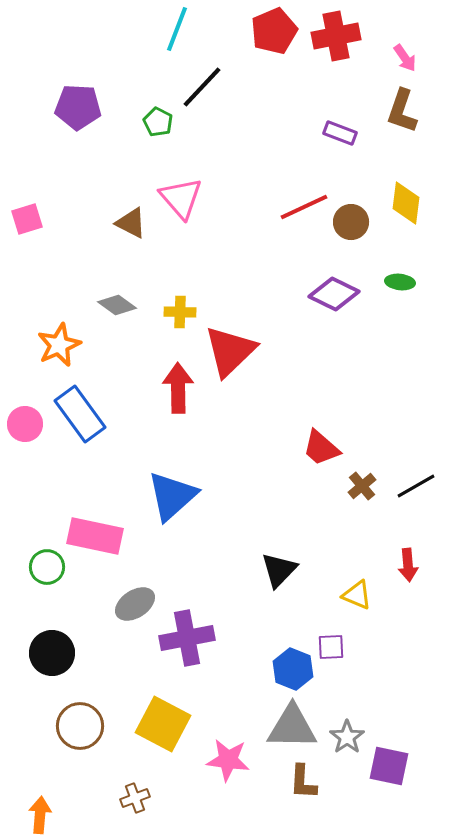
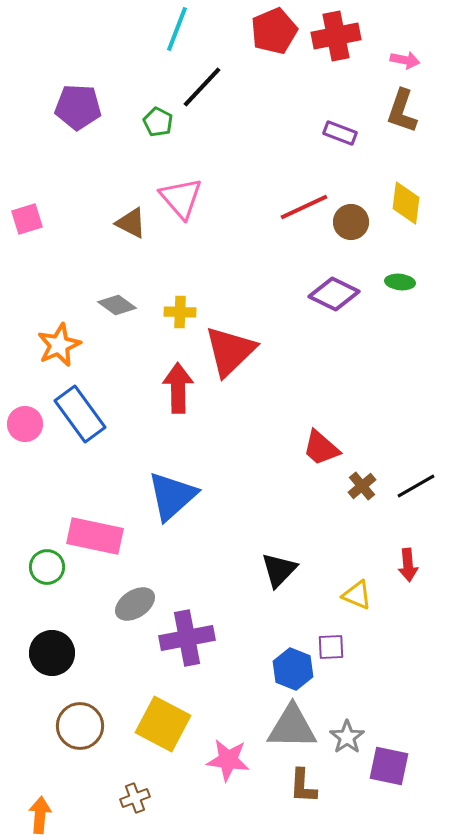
pink arrow at (405, 58): moved 2 px down; rotated 44 degrees counterclockwise
brown L-shape at (303, 782): moved 4 px down
